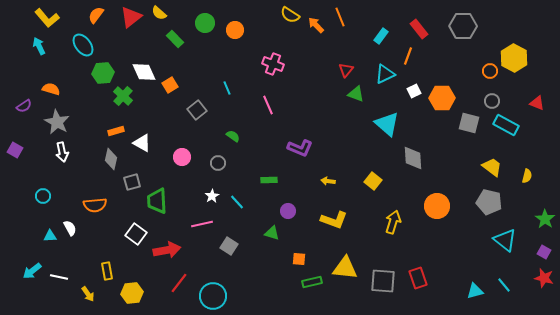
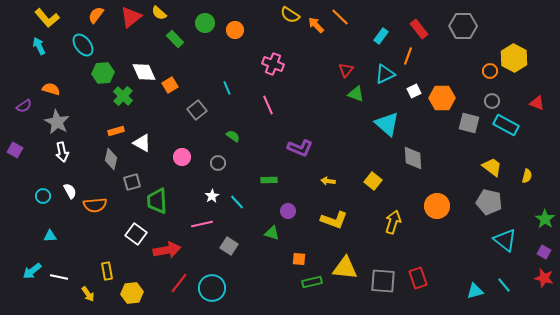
orange line at (340, 17): rotated 24 degrees counterclockwise
white semicircle at (70, 228): moved 37 px up
cyan circle at (213, 296): moved 1 px left, 8 px up
